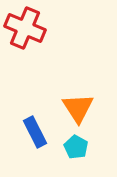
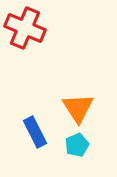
cyan pentagon: moved 1 px right, 2 px up; rotated 20 degrees clockwise
